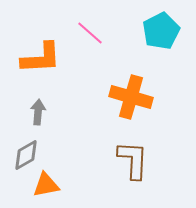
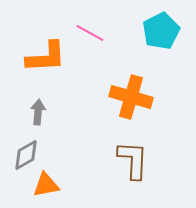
pink line: rotated 12 degrees counterclockwise
orange L-shape: moved 5 px right, 1 px up
